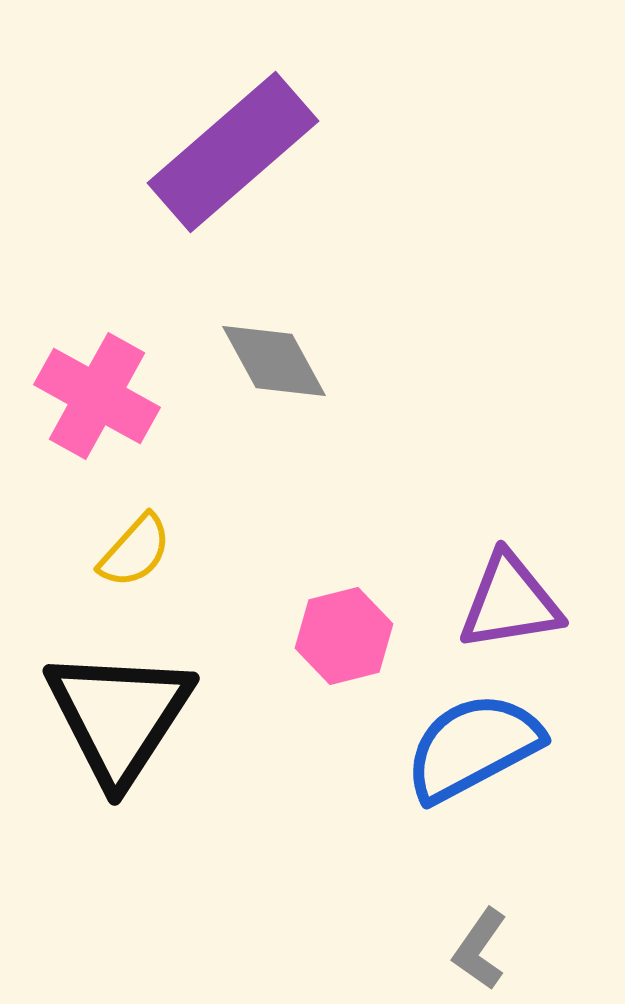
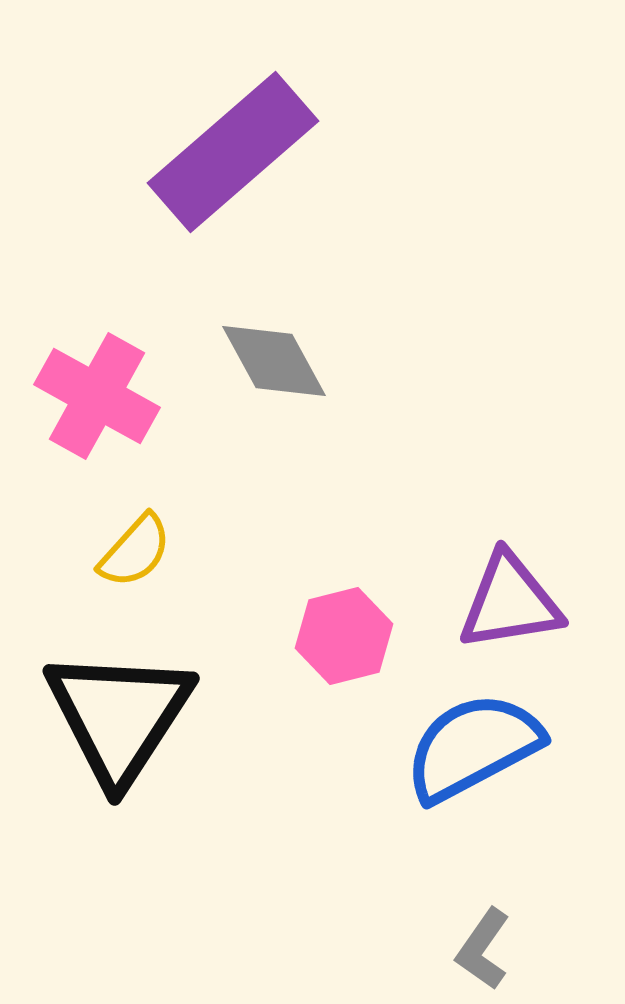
gray L-shape: moved 3 px right
